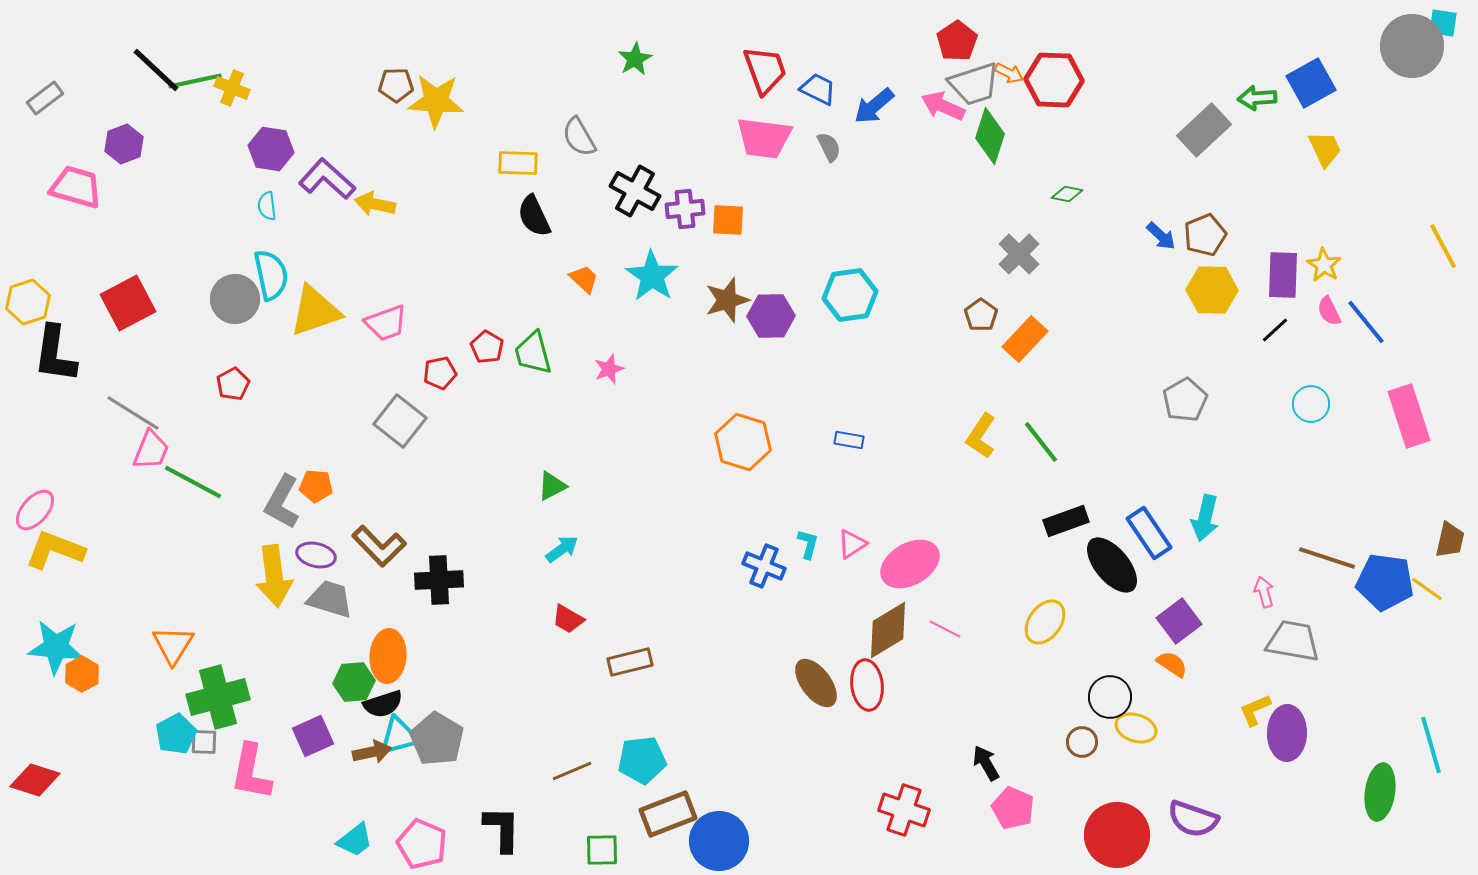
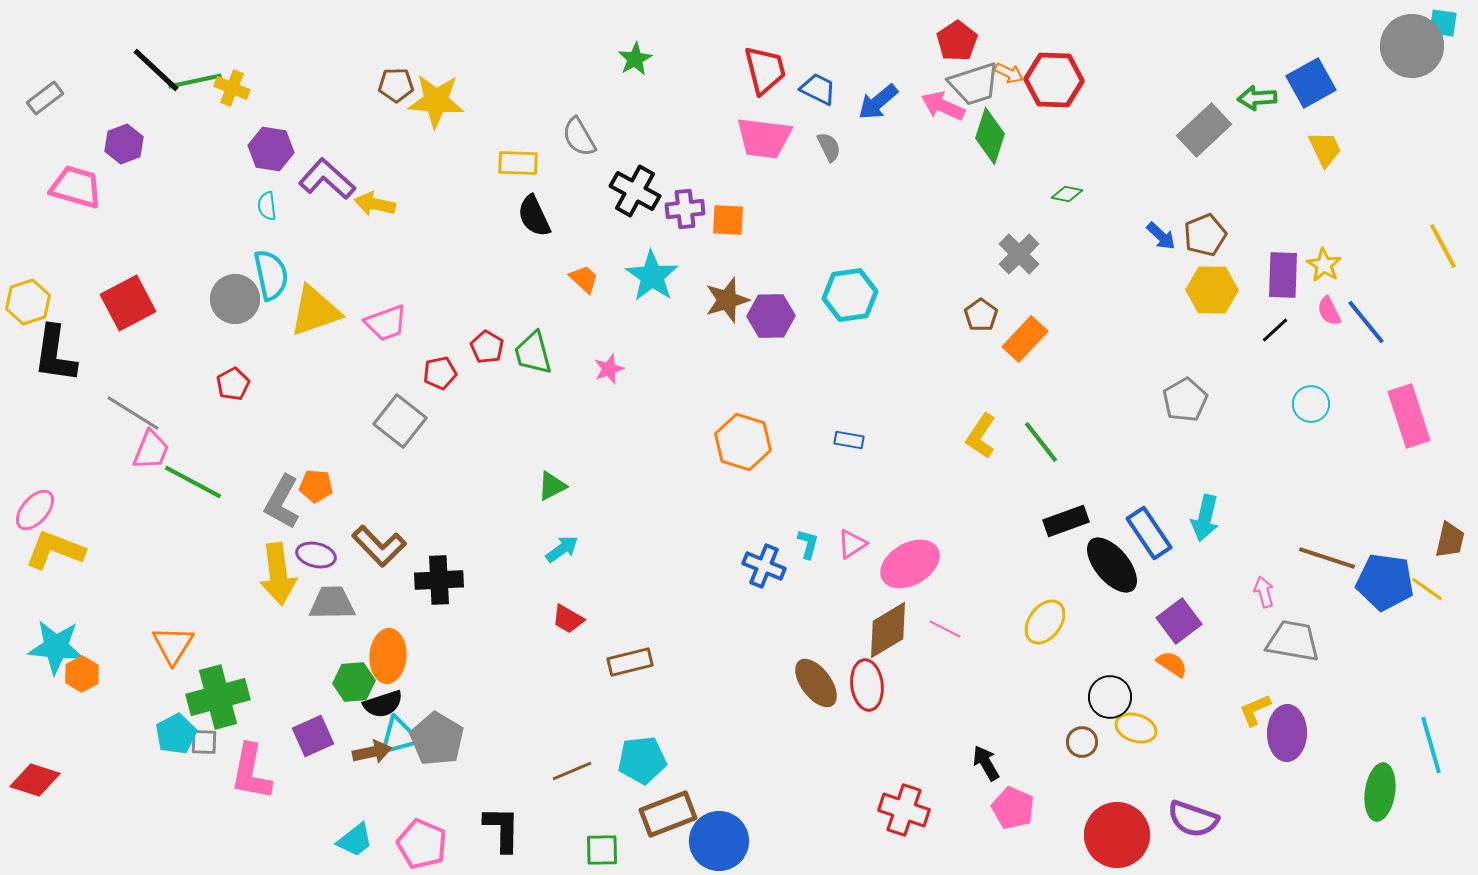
red trapezoid at (765, 70): rotated 6 degrees clockwise
blue arrow at (874, 106): moved 4 px right, 4 px up
yellow arrow at (274, 576): moved 4 px right, 2 px up
gray trapezoid at (330, 599): moved 2 px right, 4 px down; rotated 18 degrees counterclockwise
